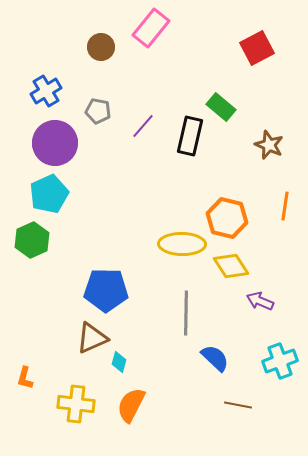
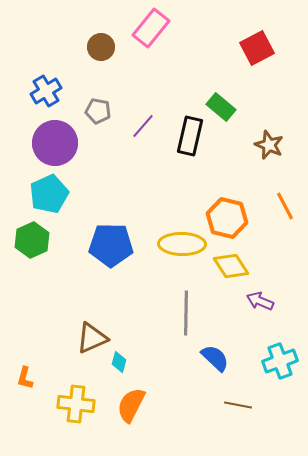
orange line: rotated 36 degrees counterclockwise
blue pentagon: moved 5 px right, 45 px up
